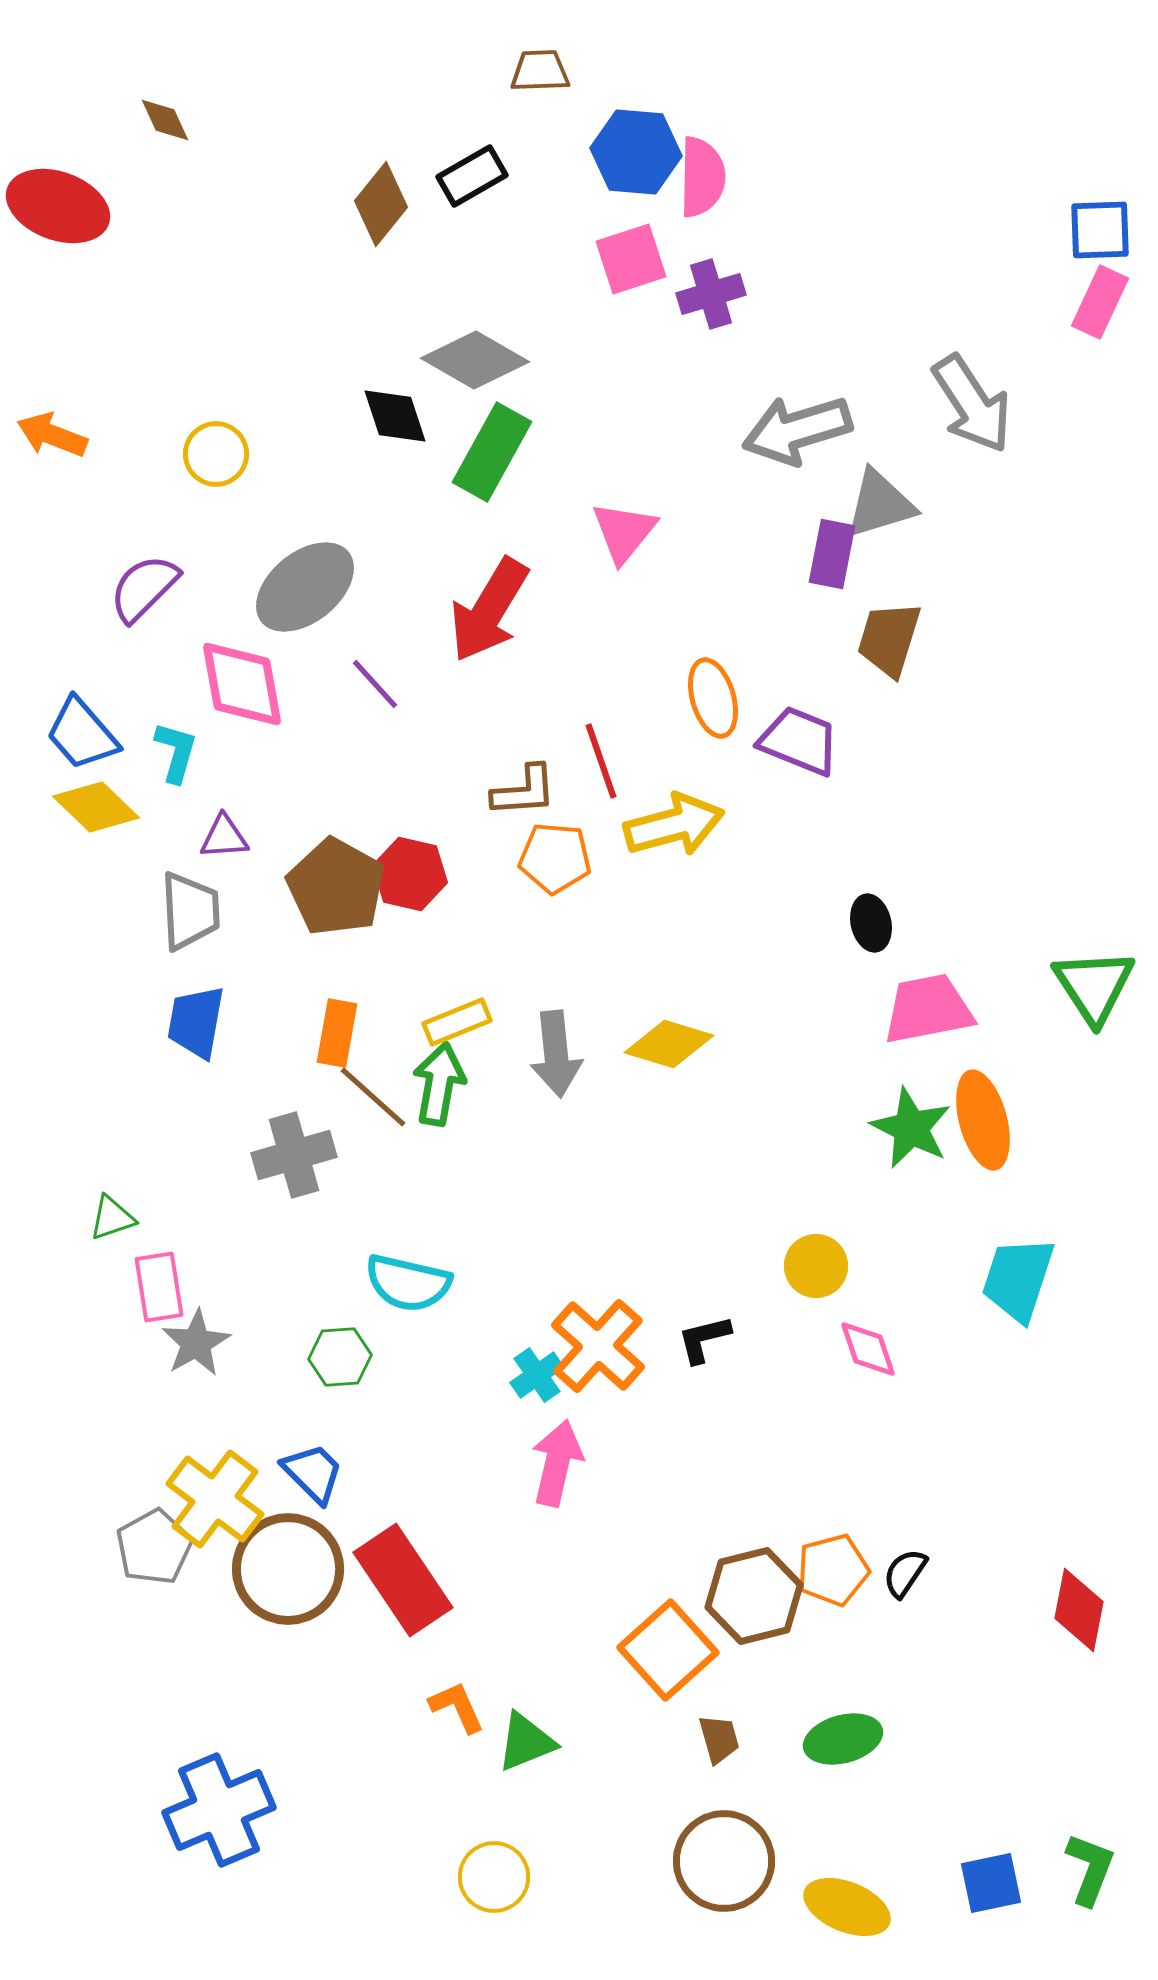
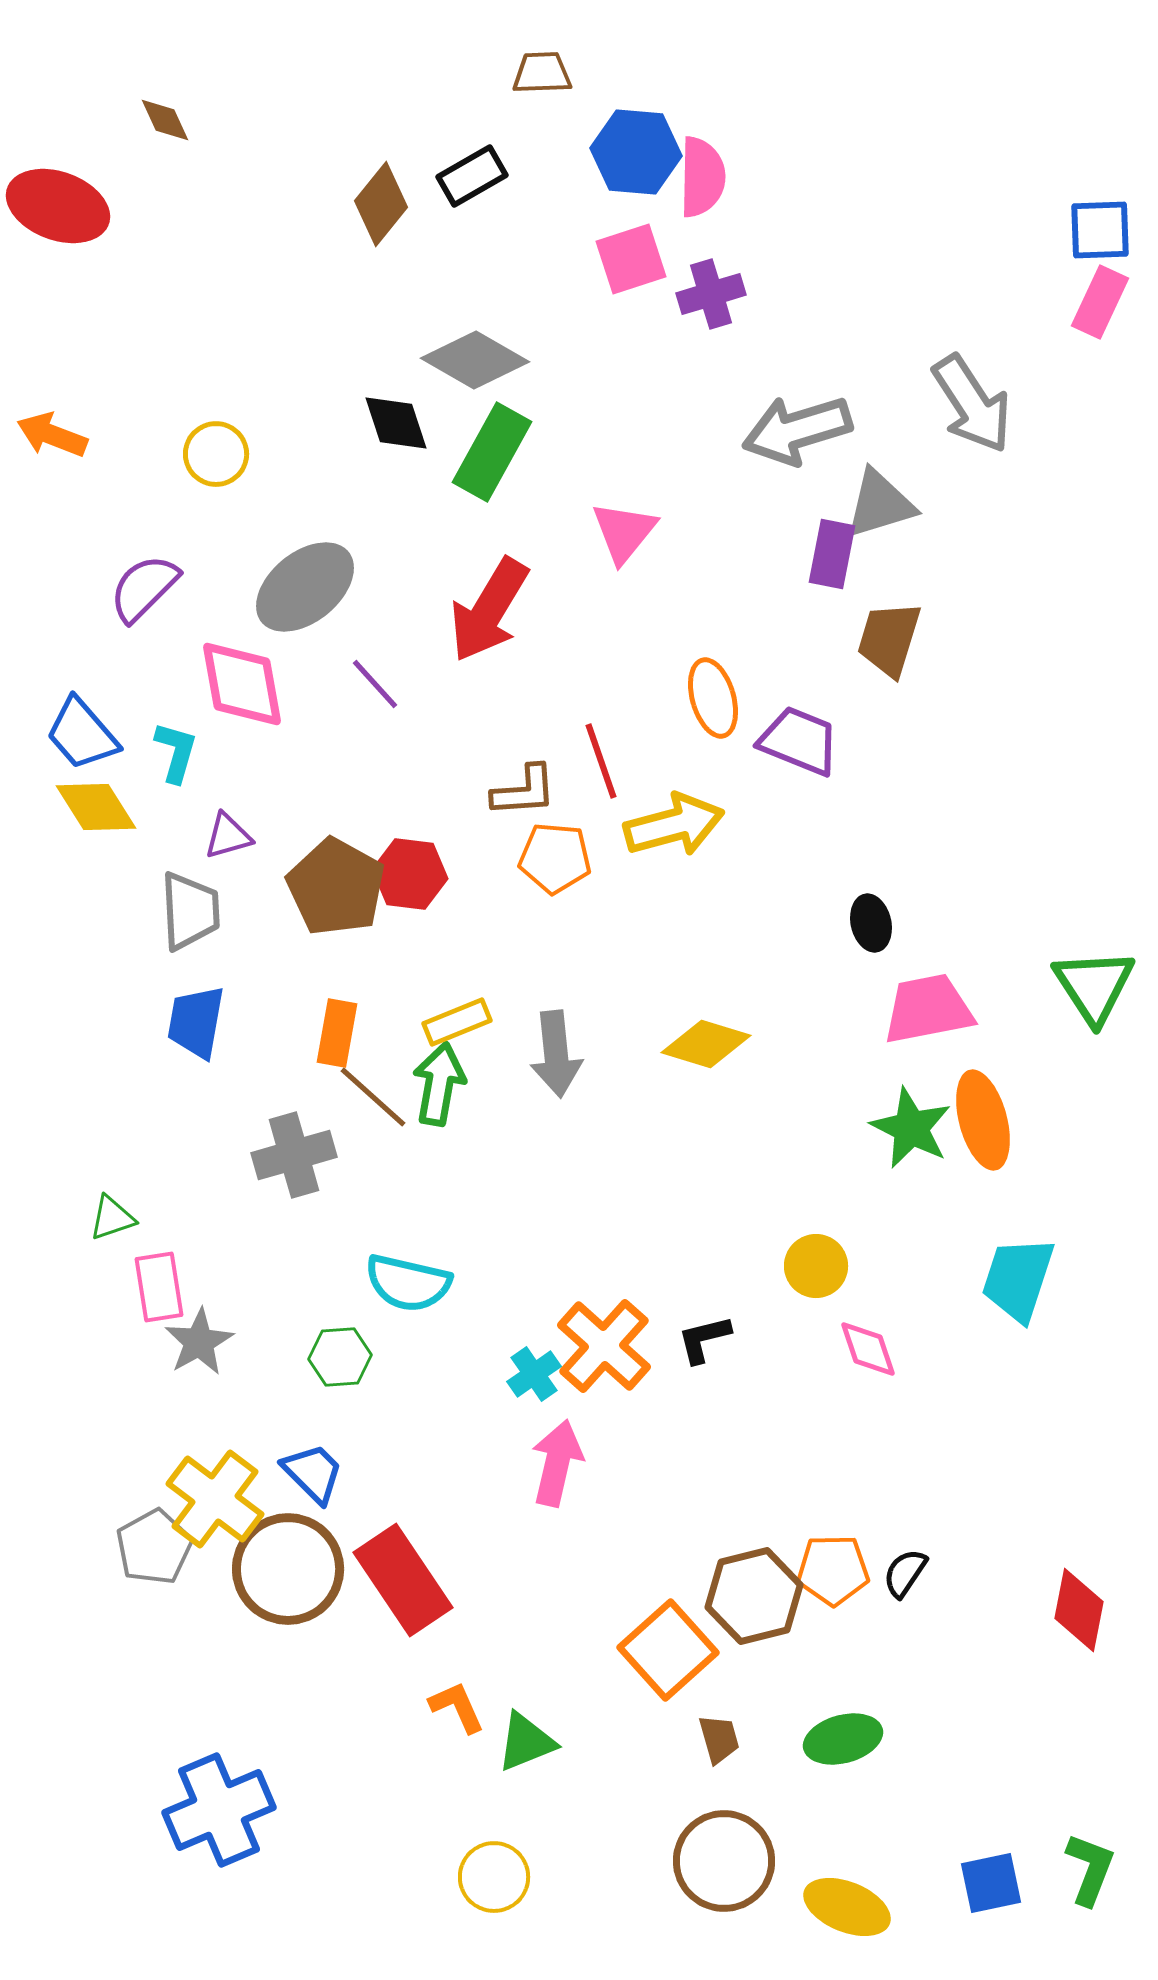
brown trapezoid at (540, 71): moved 2 px right, 2 px down
black diamond at (395, 416): moved 1 px right, 7 px down
yellow diamond at (96, 807): rotated 14 degrees clockwise
purple triangle at (224, 837): moved 4 px right, 1 px up; rotated 12 degrees counterclockwise
red hexagon at (410, 874): rotated 6 degrees counterclockwise
yellow diamond at (669, 1044): moved 37 px right
gray star at (196, 1343): moved 3 px right, 1 px up
orange cross at (598, 1346): moved 6 px right
cyan cross at (537, 1375): moved 3 px left, 1 px up
orange pentagon at (833, 1570): rotated 14 degrees clockwise
